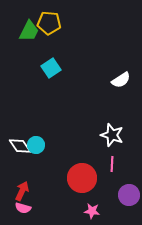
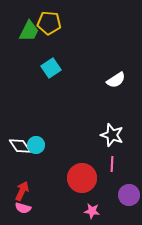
white semicircle: moved 5 px left
